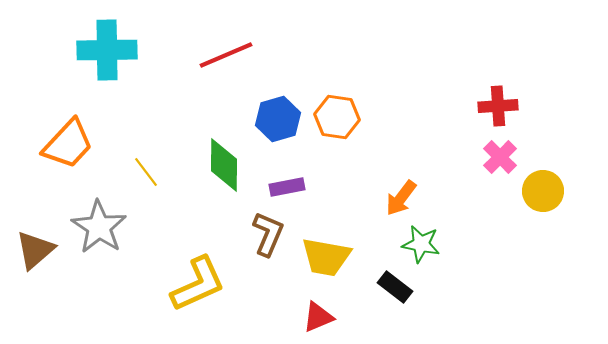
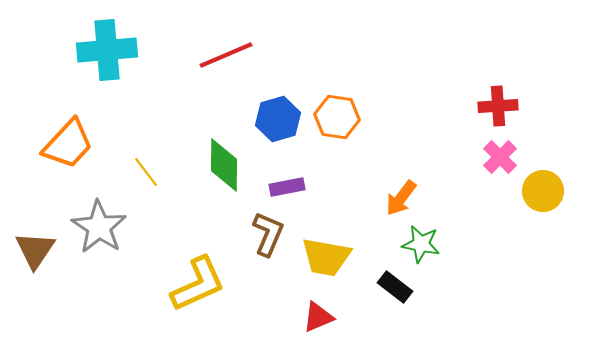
cyan cross: rotated 4 degrees counterclockwise
brown triangle: rotated 15 degrees counterclockwise
